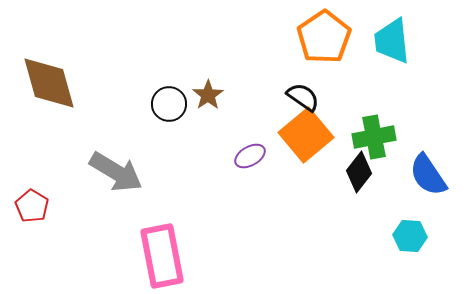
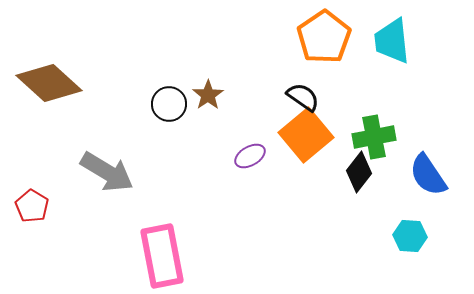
brown diamond: rotated 32 degrees counterclockwise
gray arrow: moved 9 px left
